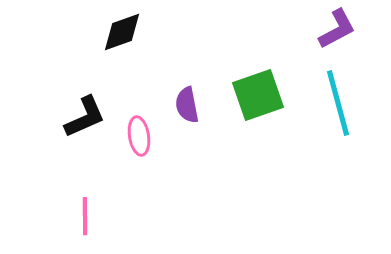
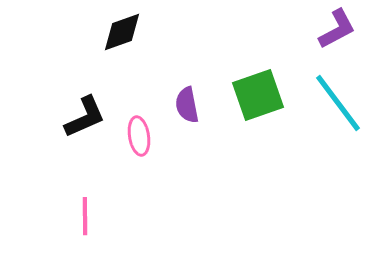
cyan line: rotated 22 degrees counterclockwise
